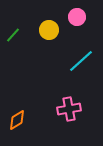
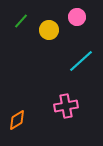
green line: moved 8 px right, 14 px up
pink cross: moved 3 px left, 3 px up
